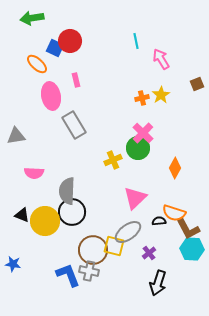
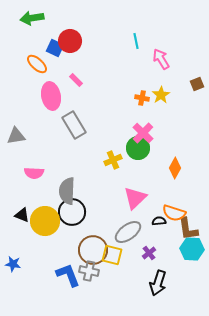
pink rectangle: rotated 32 degrees counterclockwise
orange cross: rotated 24 degrees clockwise
brown L-shape: rotated 20 degrees clockwise
yellow square: moved 2 px left, 9 px down
